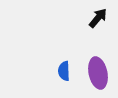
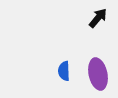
purple ellipse: moved 1 px down
